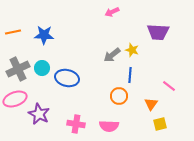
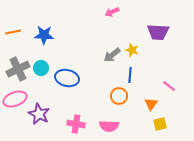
cyan circle: moved 1 px left
